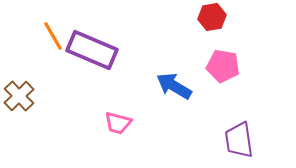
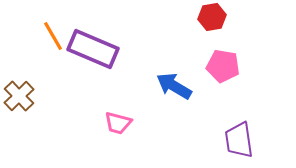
purple rectangle: moved 1 px right, 1 px up
